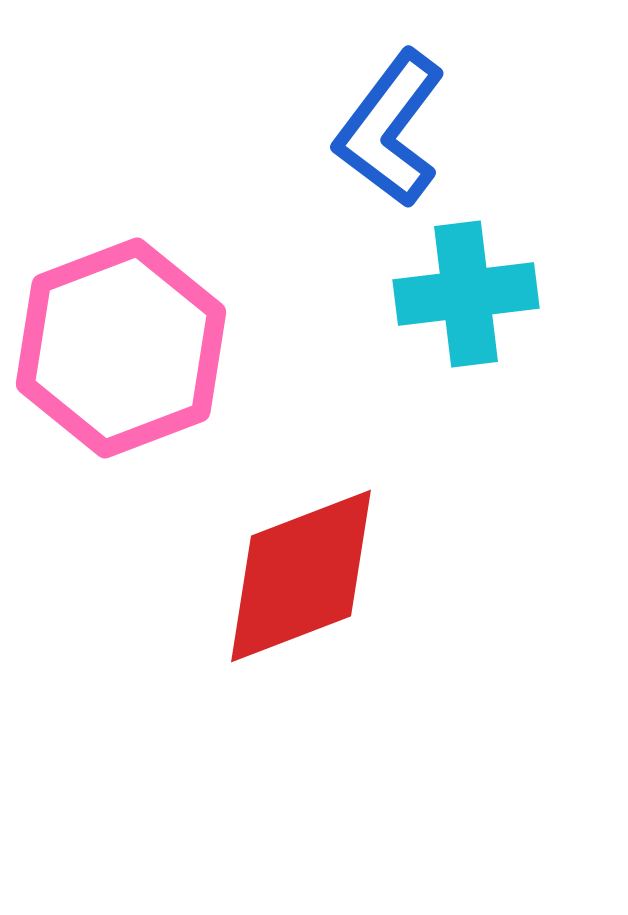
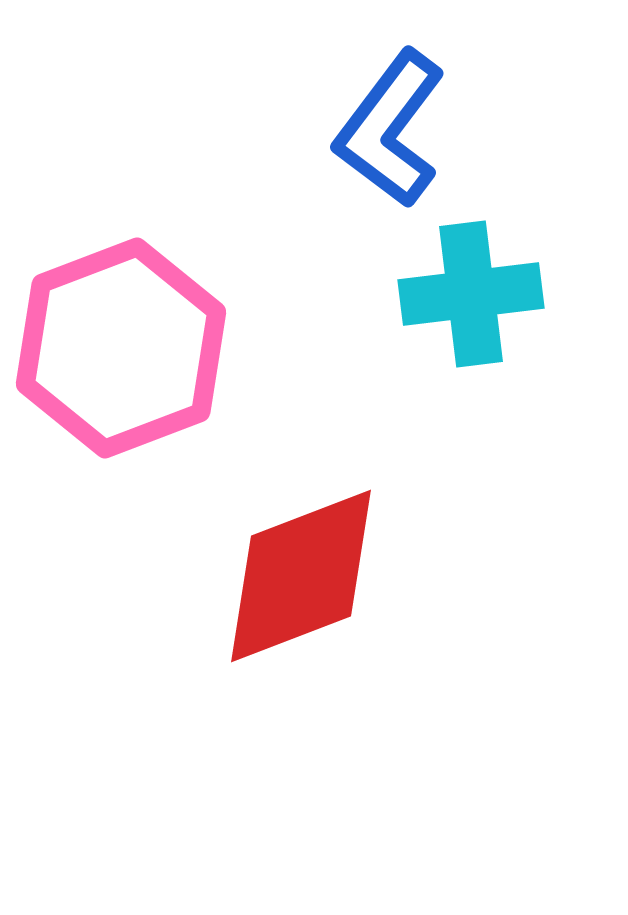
cyan cross: moved 5 px right
